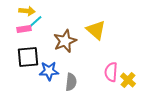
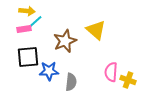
yellow cross: rotated 21 degrees counterclockwise
